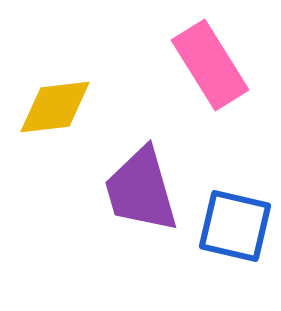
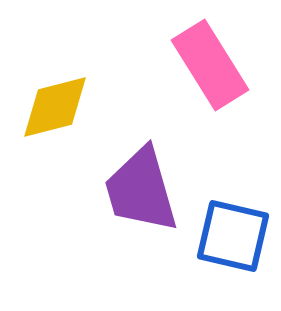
yellow diamond: rotated 8 degrees counterclockwise
blue square: moved 2 px left, 10 px down
